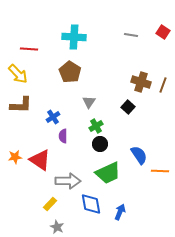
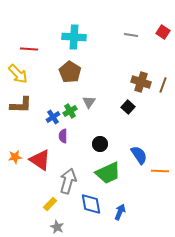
green cross: moved 26 px left, 15 px up
gray arrow: rotated 75 degrees counterclockwise
